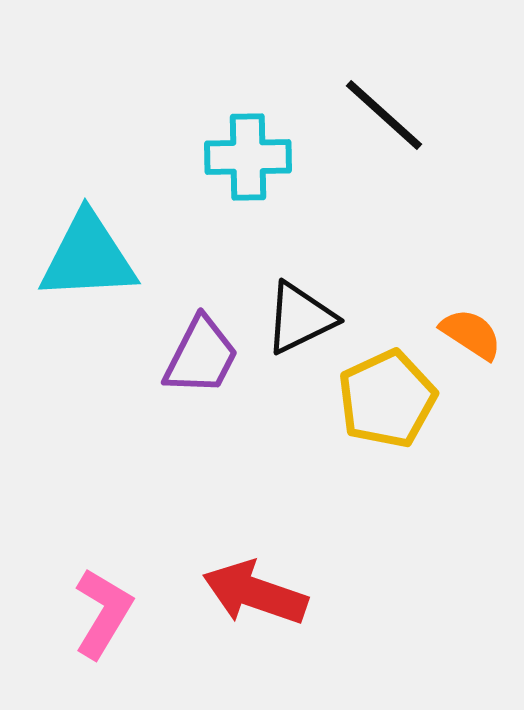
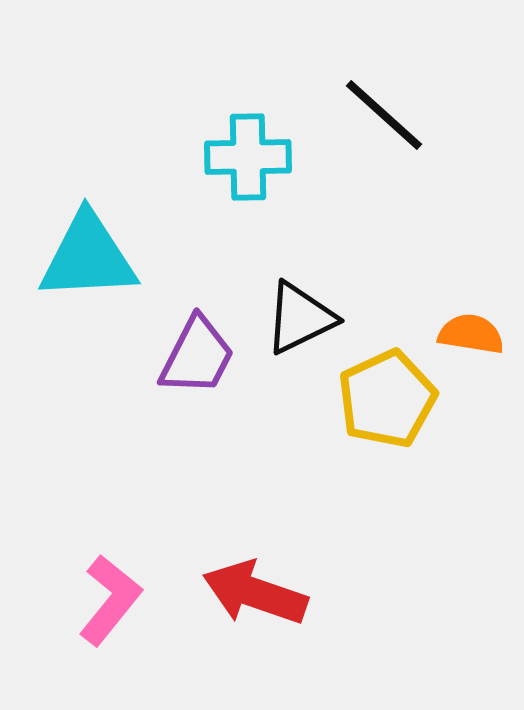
orange semicircle: rotated 24 degrees counterclockwise
purple trapezoid: moved 4 px left
pink L-shape: moved 7 px right, 13 px up; rotated 8 degrees clockwise
